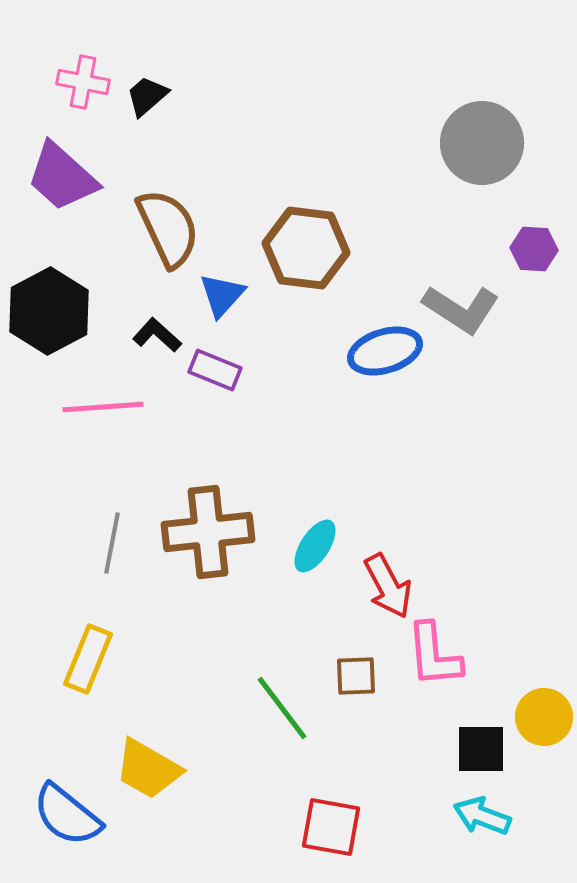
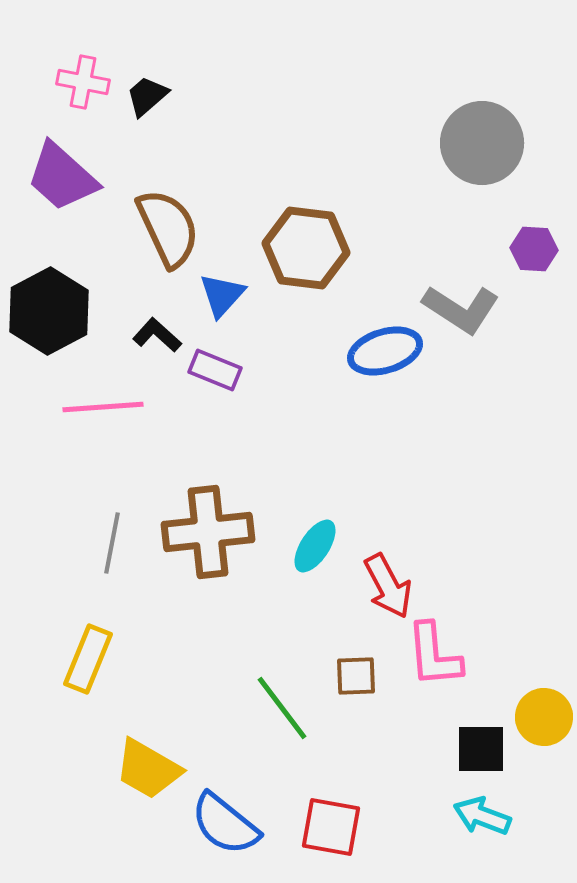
blue semicircle: moved 158 px right, 9 px down
